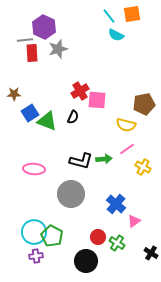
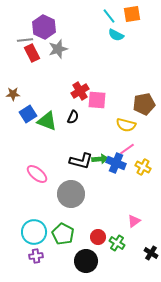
red rectangle: rotated 24 degrees counterclockwise
brown star: moved 1 px left
blue square: moved 2 px left, 1 px down
green arrow: moved 4 px left
pink ellipse: moved 3 px right, 5 px down; rotated 35 degrees clockwise
blue cross: moved 41 px up; rotated 18 degrees counterclockwise
green pentagon: moved 11 px right, 2 px up
